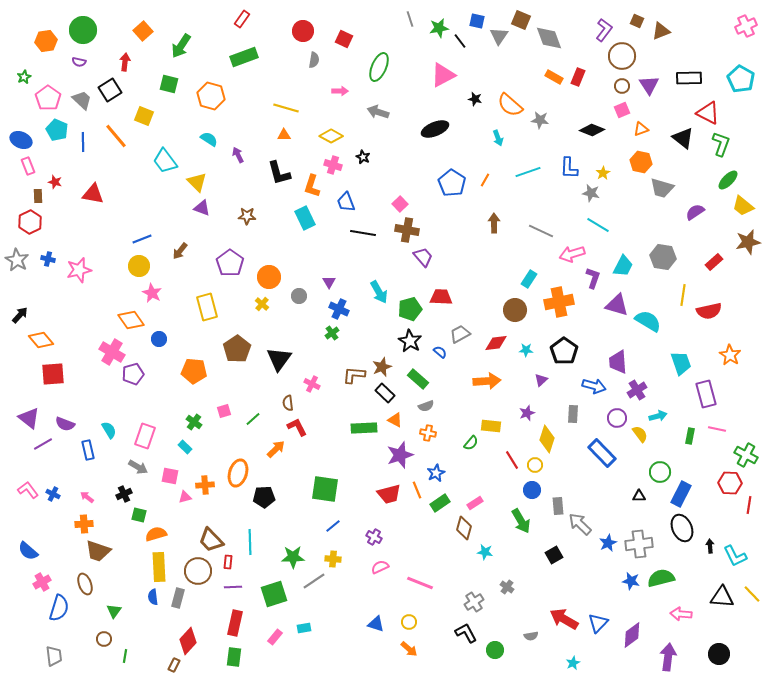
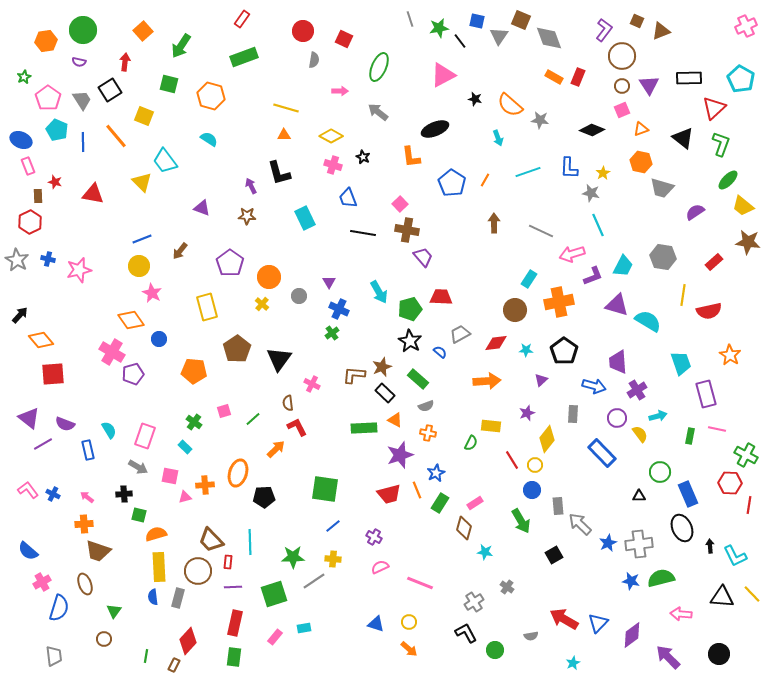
gray trapezoid at (82, 100): rotated 15 degrees clockwise
gray arrow at (378, 112): rotated 20 degrees clockwise
red triangle at (708, 113): moved 6 px right, 5 px up; rotated 50 degrees clockwise
purple arrow at (238, 155): moved 13 px right, 31 px down
yellow triangle at (197, 182): moved 55 px left
orange L-shape at (312, 186): moved 99 px right, 29 px up; rotated 25 degrees counterclockwise
blue trapezoid at (346, 202): moved 2 px right, 4 px up
cyan line at (598, 225): rotated 35 degrees clockwise
brown star at (748, 242): rotated 20 degrees clockwise
purple L-shape at (593, 278): moved 2 px up; rotated 50 degrees clockwise
yellow diamond at (547, 439): rotated 20 degrees clockwise
green semicircle at (471, 443): rotated 14 degrees counterclockwise
black cross at (124, 494): rotated 21 degrees clockwise
blue rectangle at (681, 494): moved 7 px right; rotated 50 degrees counterclockwise
green rectangle at (440, 503): rotated 24 degrees counterclockwise
green line at (125, 656): moved 21 px right
purple arrow at (668, 657): rotated 52 degrees counterclockwise
